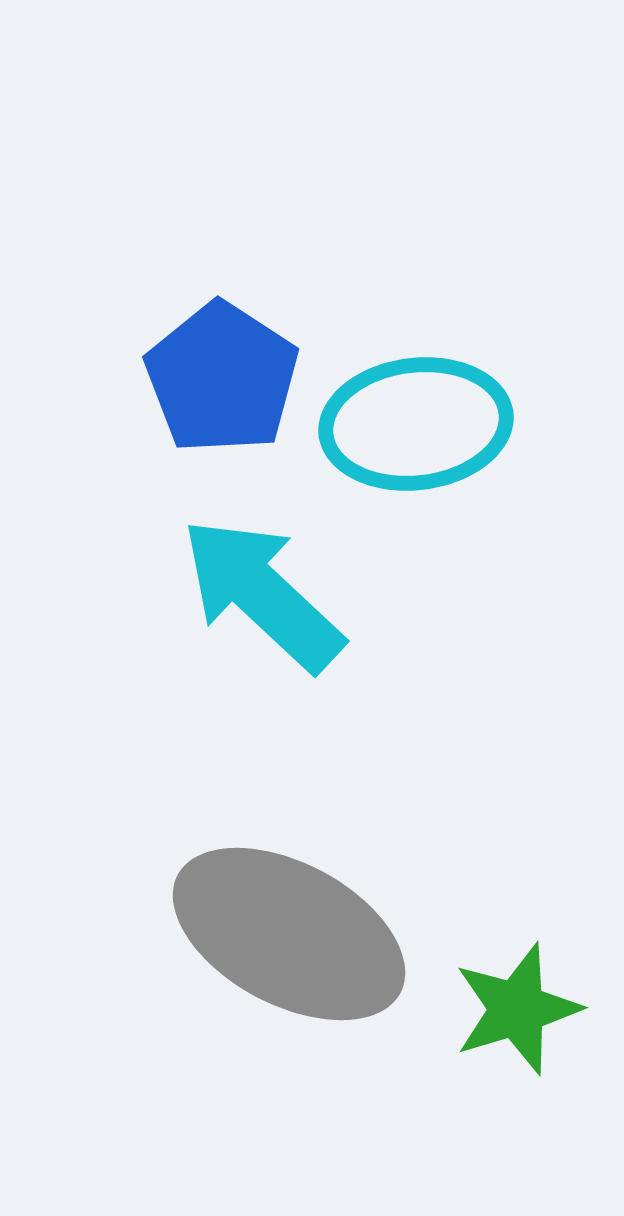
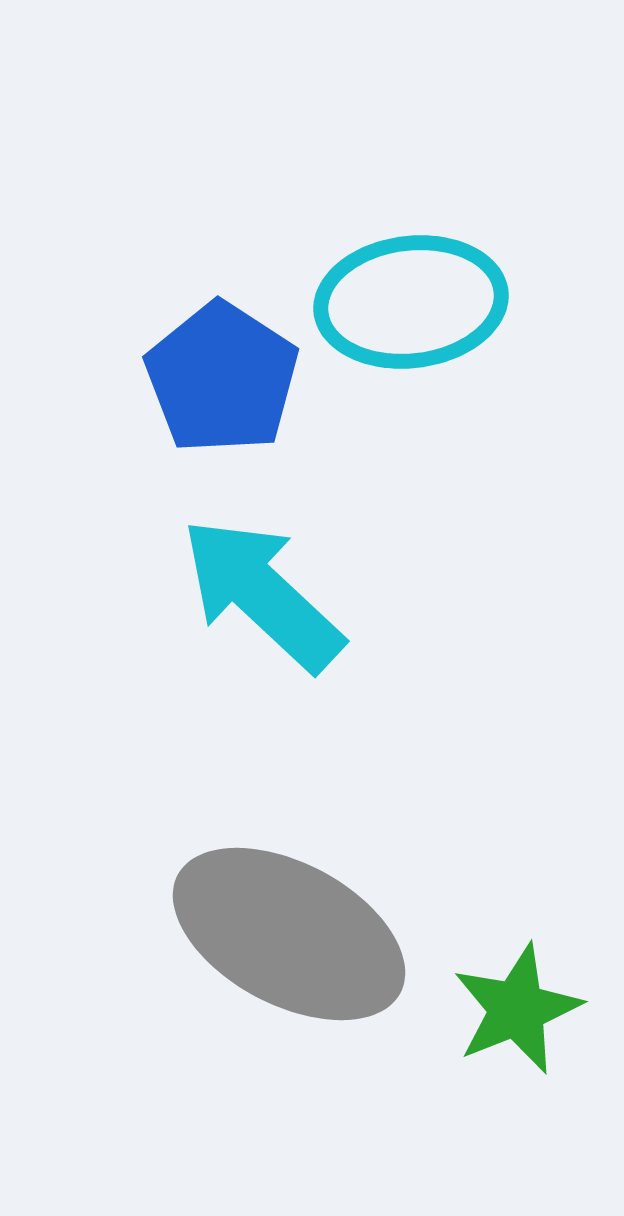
cyan ellipse: moved 5 px left, 122 px up
green star: rotated 5 degrees counterclockwise
